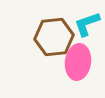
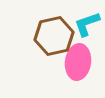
brown hexagon: moved 1 px up; rotated 6 degrees counterclockwise
